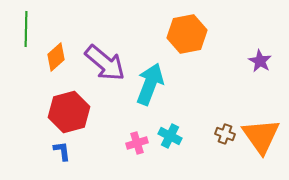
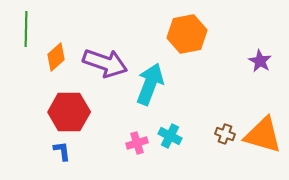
purple arrow: rotated 21 degrees counterclockwise
red hexagon: rotated 15 degrees clockwise
orange triangle: moved 2 px right, 1 px up; rotated 39 degrees counterclockwise
